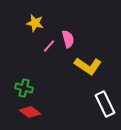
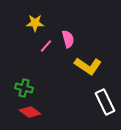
yellow star: rotated 12 degrees counterclockwise
pink line: moved 3 px left
white rectangle: moved 2 px up
